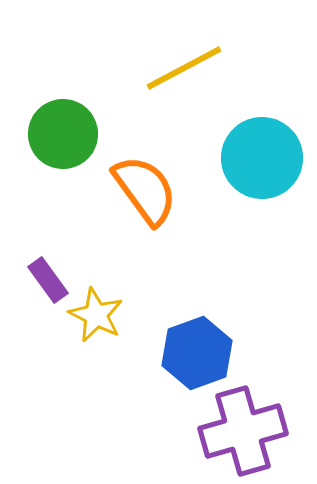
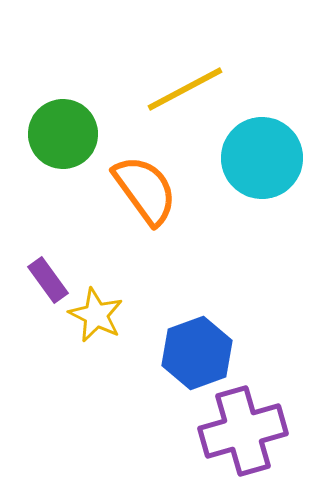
yellow line: moved 1 px right, 21 px down
